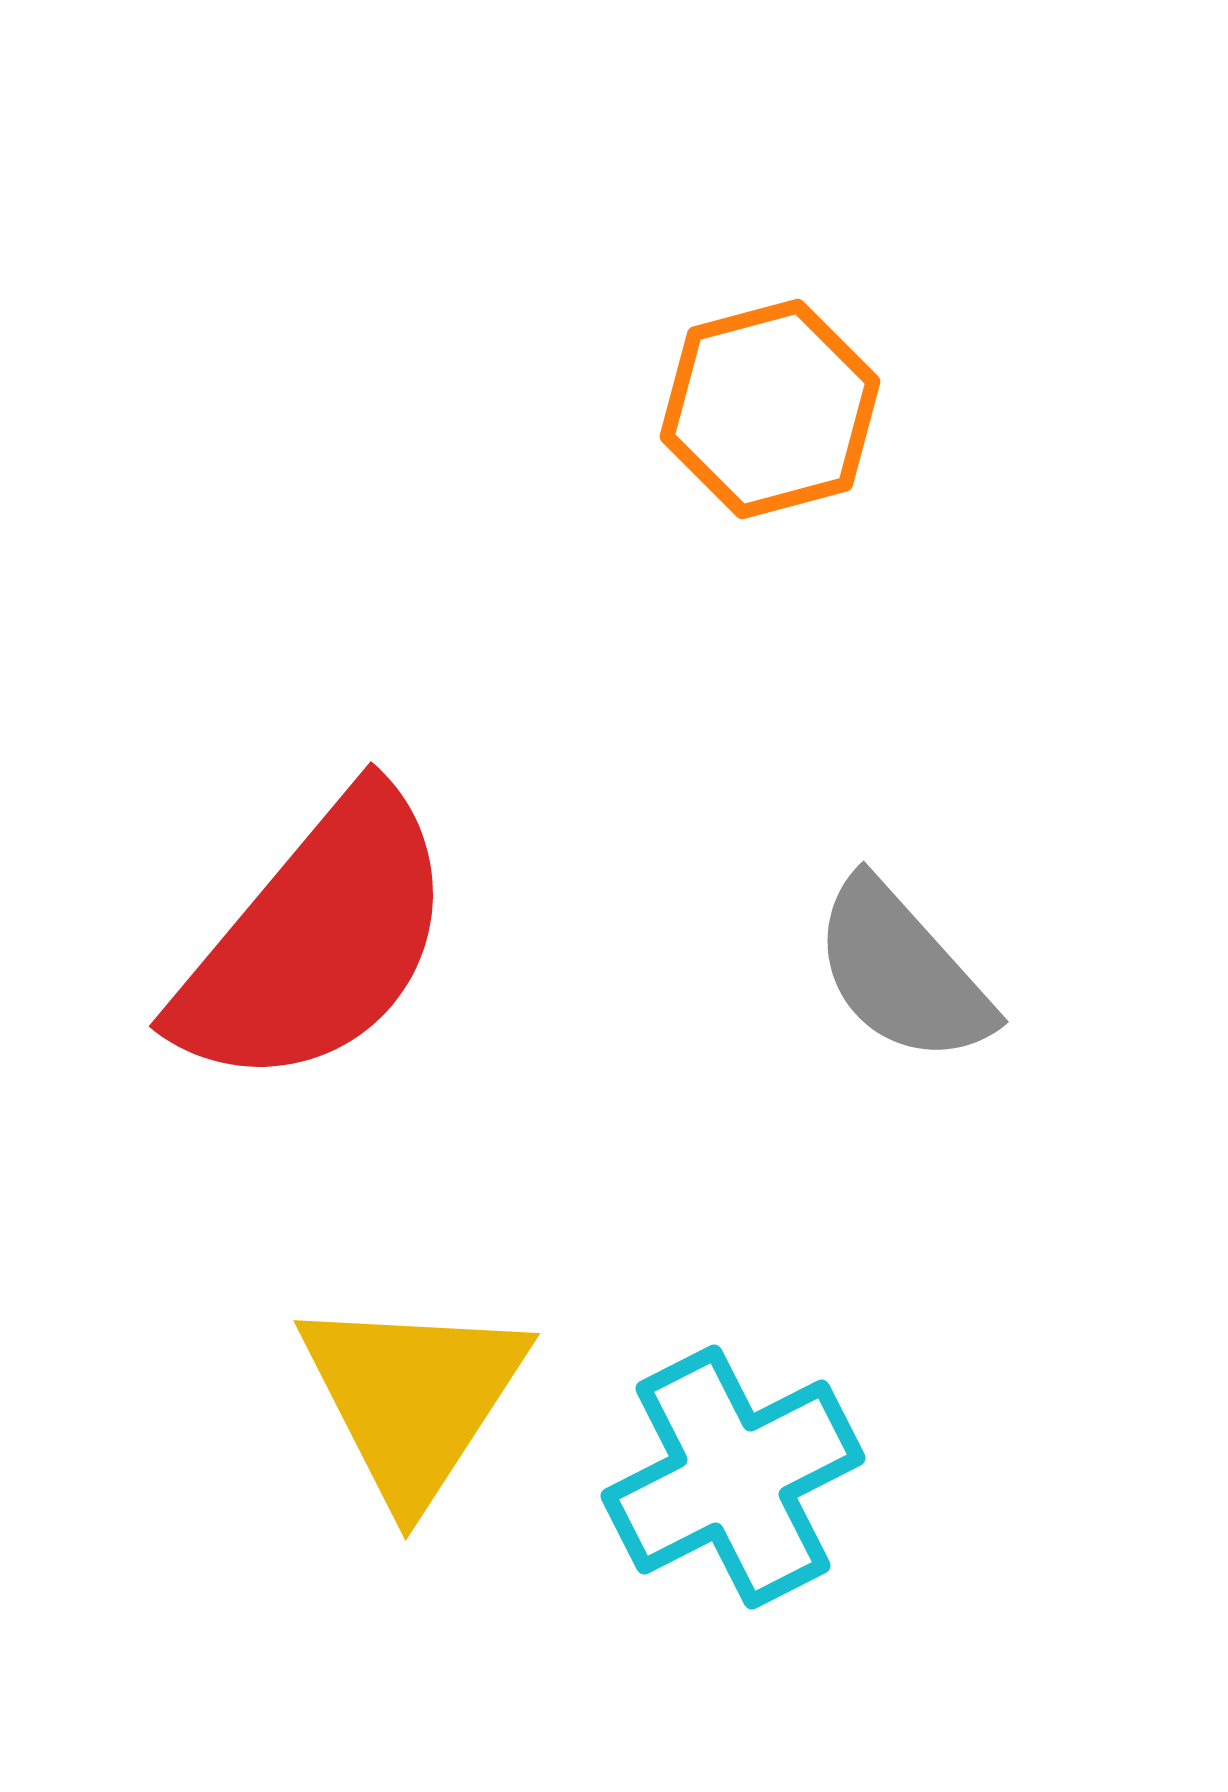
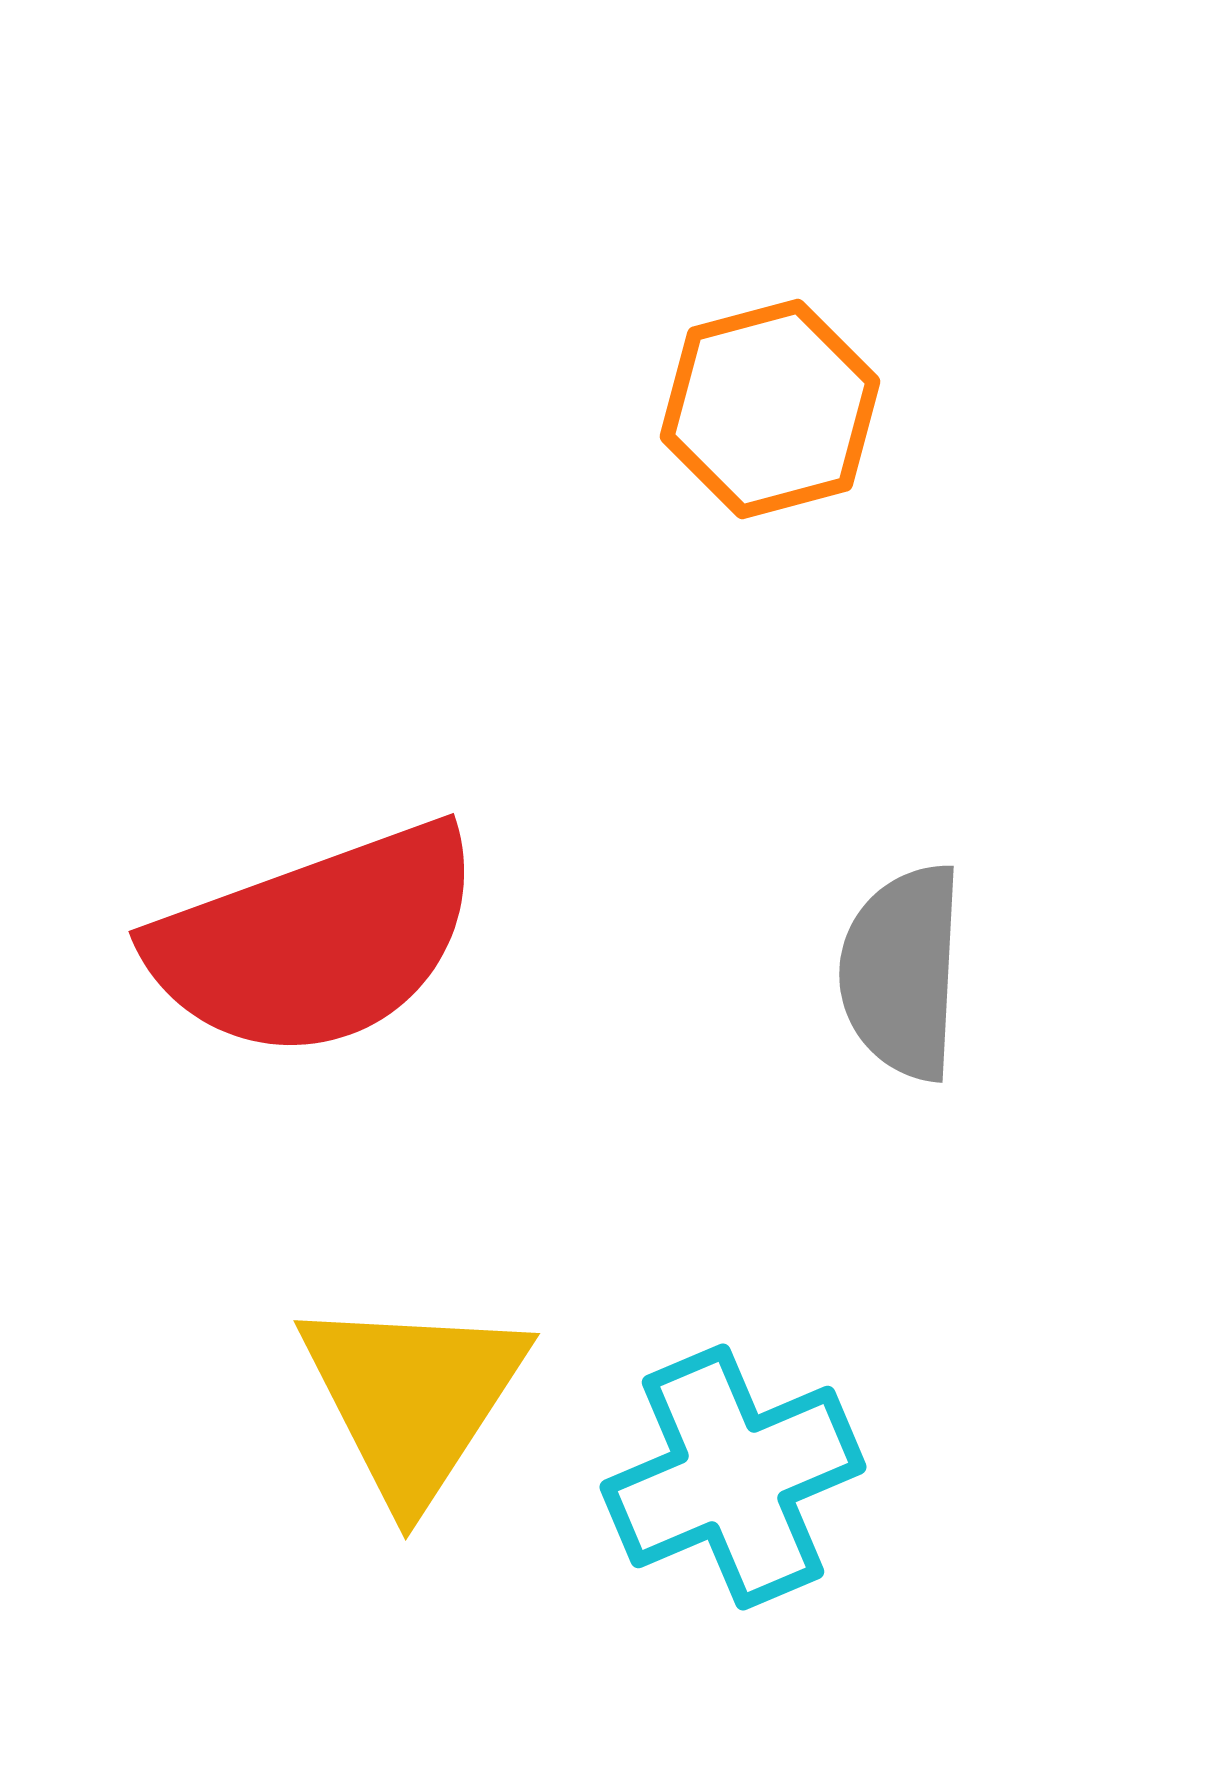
red semicircle: rotated 30 degrees clockwise
gray semicircle: rotated 45 degrees clockwise
cyan cross: rotated 4 degrees clockwise
